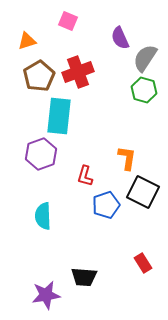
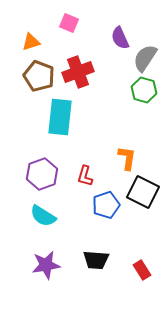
pink square: moved 1 px right, 2 px down
orange triangle: moved 4 px right, 1 px down
brown pentagon: rotated 20 degrees counterclockwise
cyan rectangle: moved 1 px right, 1 px down
purple hexagon: moved 1 px right, 20 px down
cyan semicircle: rotated 56 degrees counterclockwise
red rectangle: moved 1 px left, 7 px down
black trapezoid: moved 12 px right, 17 px up
purple star: moved 30 px up
